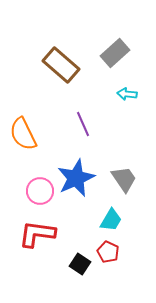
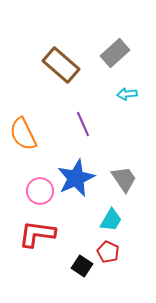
cyan arrow: rotated 12 degrees counterclockwise
black square: moved 2 px right, 2 px down
